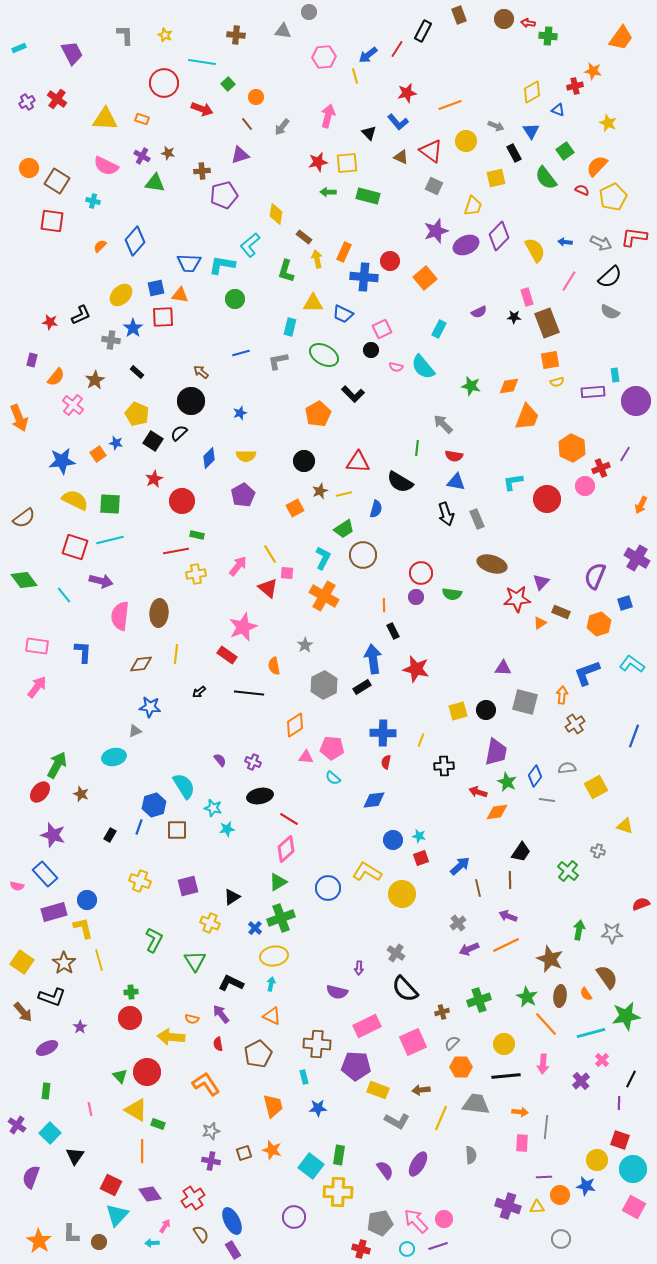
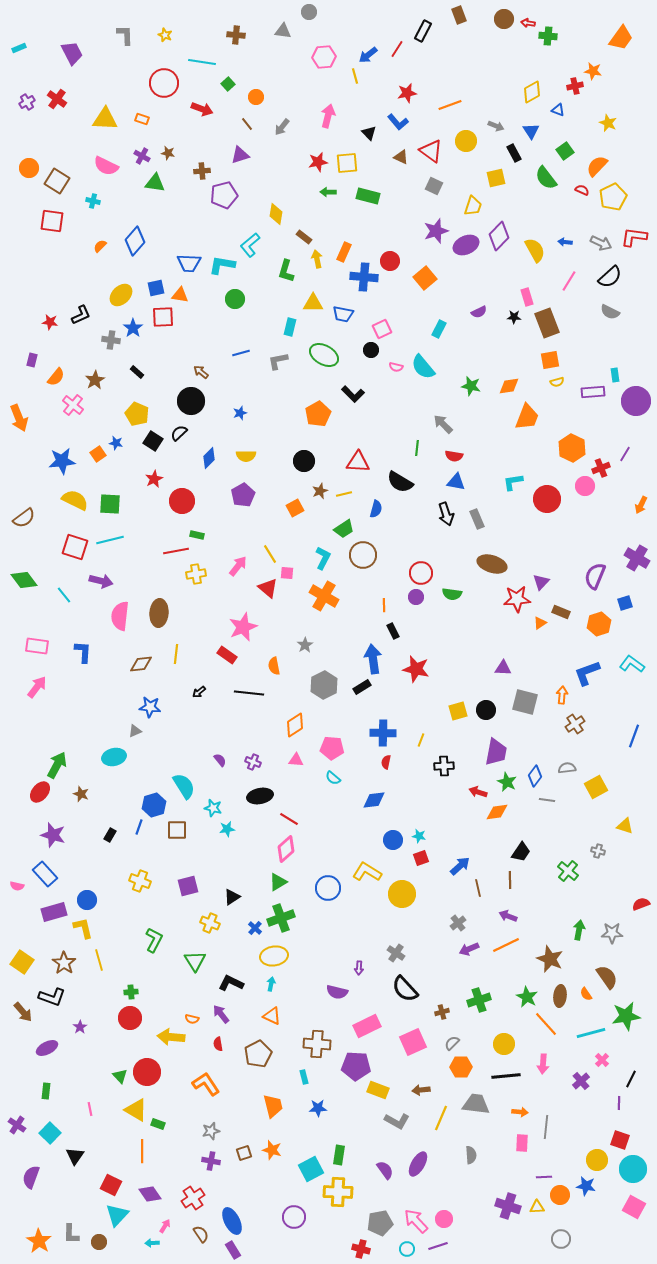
blue trapezoid at (343, 314): rotated 15 degrees counterclockwise
pink triangle at (306, 757): moved 10 px left, 3 px down
cyan square at (311, 1166): moved 3 px down; rotated 25 degrees clockwise
